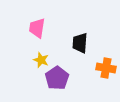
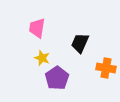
black trapezoid: rotated 20 degrees clockwise
yellow star: moved 1 px right, 2 px up
